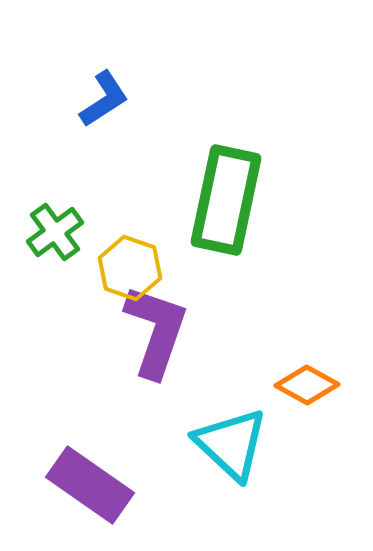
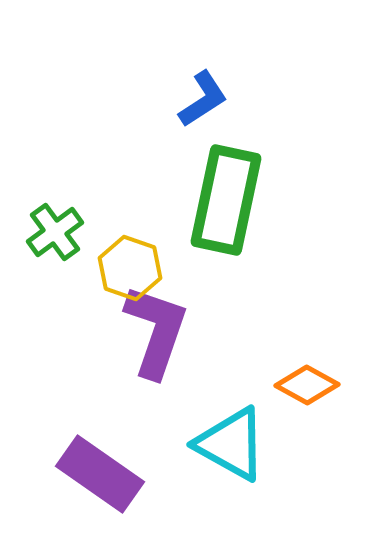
blue L-shape: moved 99 px right
cyan triangle: rotated 14 degrees counterclockwise
purple rectangle: moved 10 px right, 11 px up
